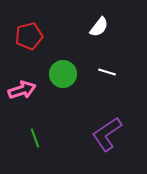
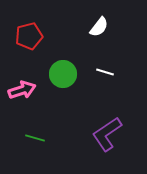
white line: moved 2 px left
green line: rotated 54 degrees counterclockwise
